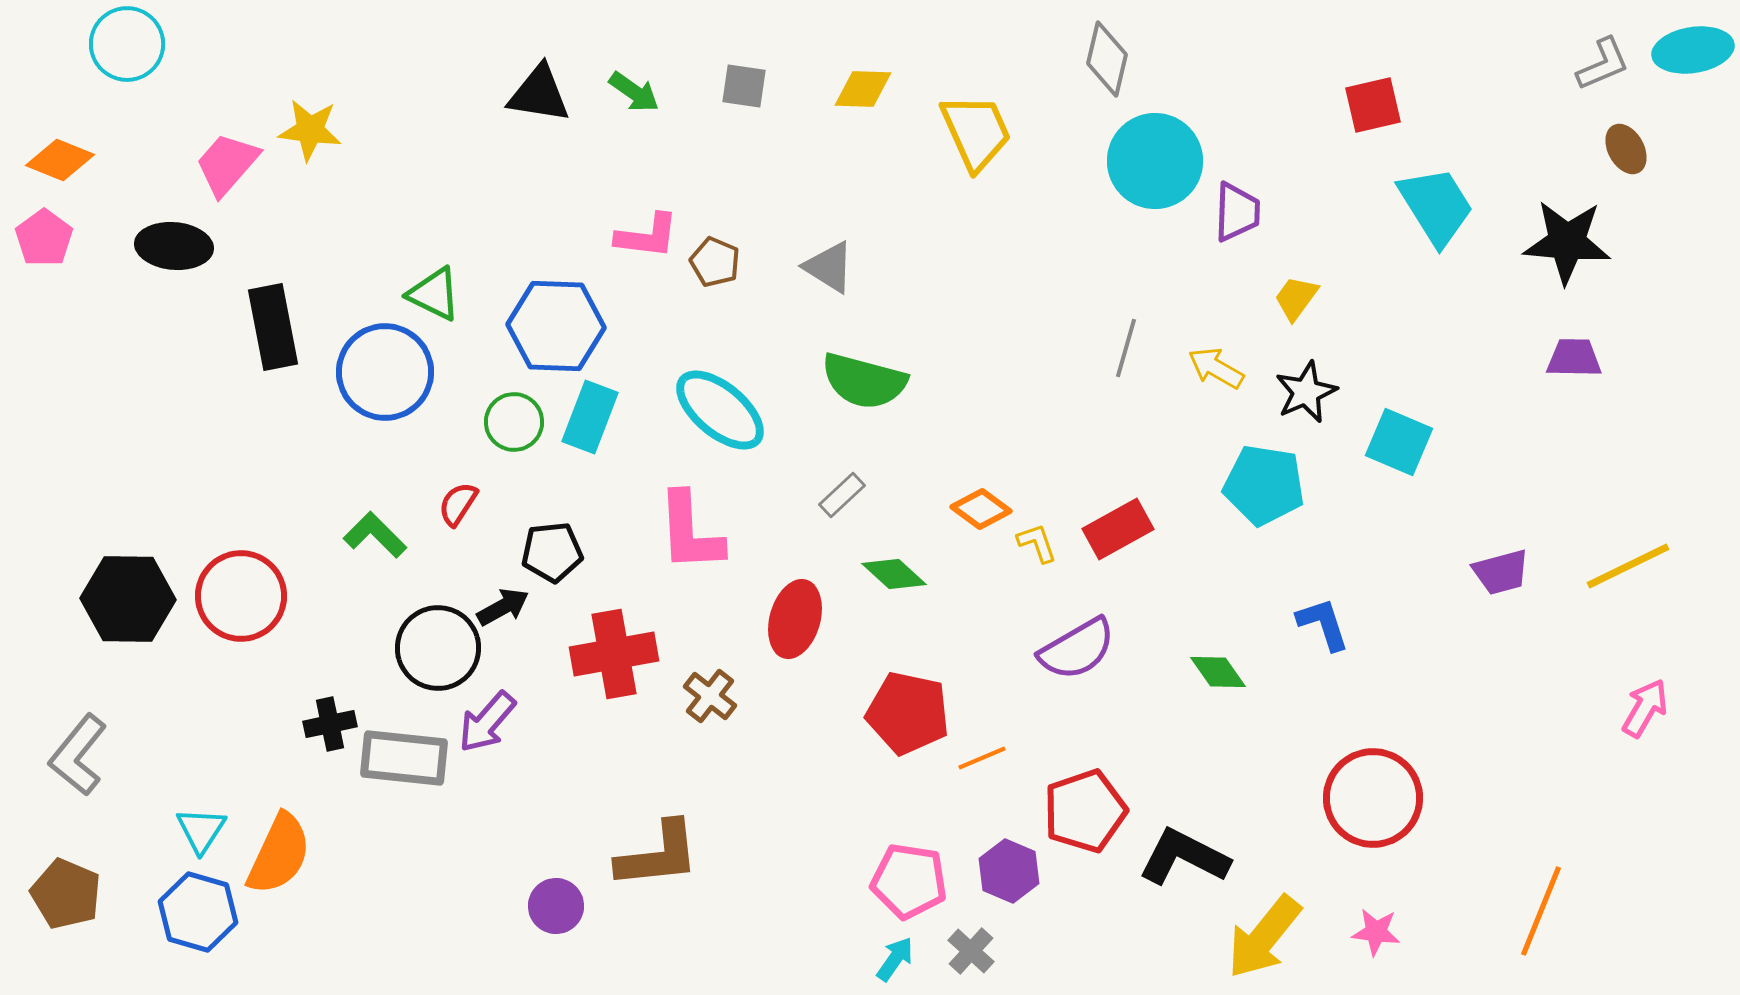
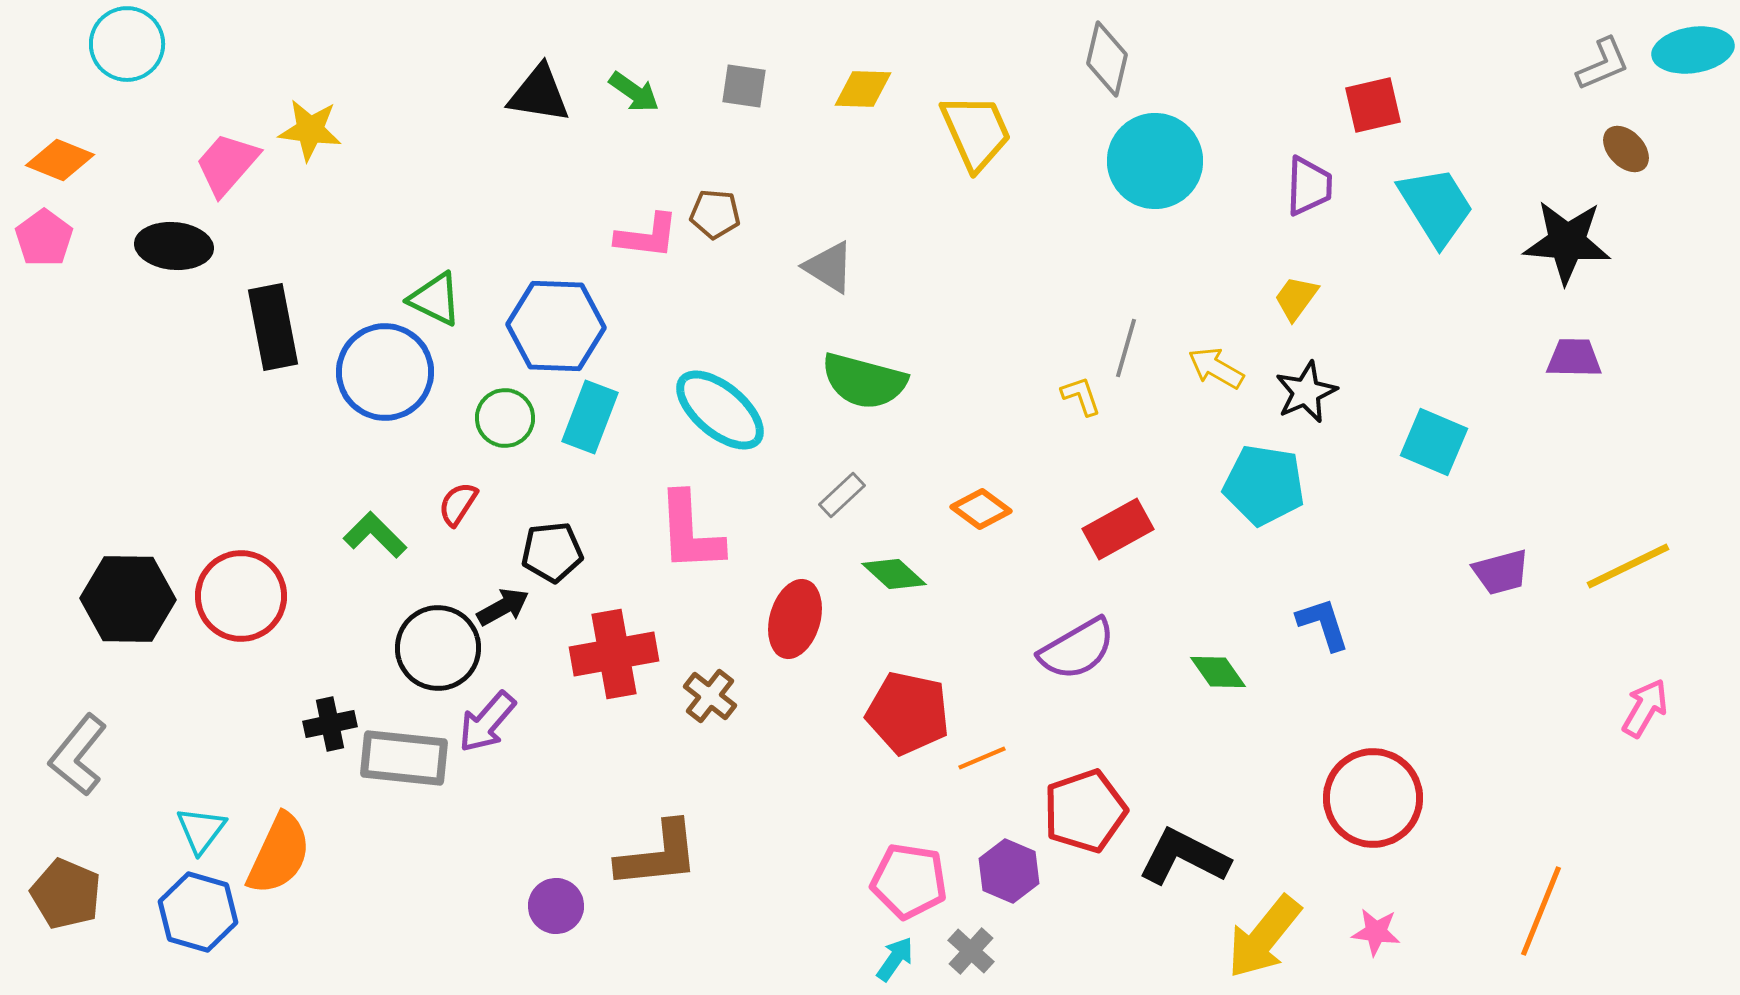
brown ellipse at (1626, 149): rotated 15 degrees counterclockwise
purple trapezoid at (1237, 212): moved 72 px right, 26 px up
brown pentagon at (715, 262): moved 48 px up; rotated 18 degrees counterclockwise
green triangle at (434, 294): moved 1 px right, 5 px down
green circle at (514, 422): moved 9 px left, 4 px up
cyan square at (1399, 442): moved 35 px right
yellow L-shape at (1037, 543): moved 44 px right, 147 px up
cyan triangle at (201, 830): rotated 4 degrees clockwise
